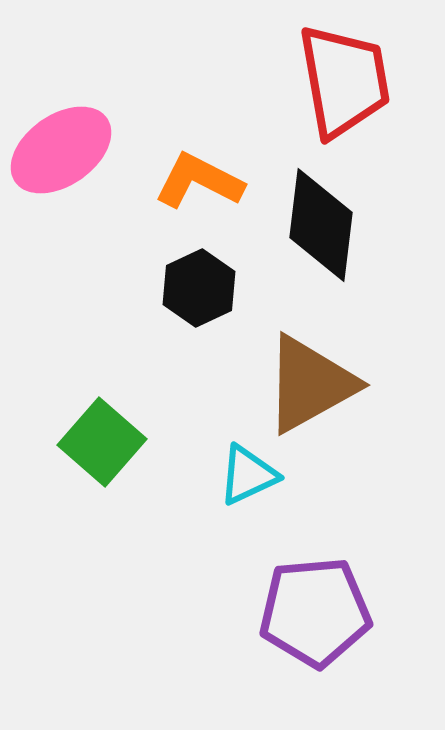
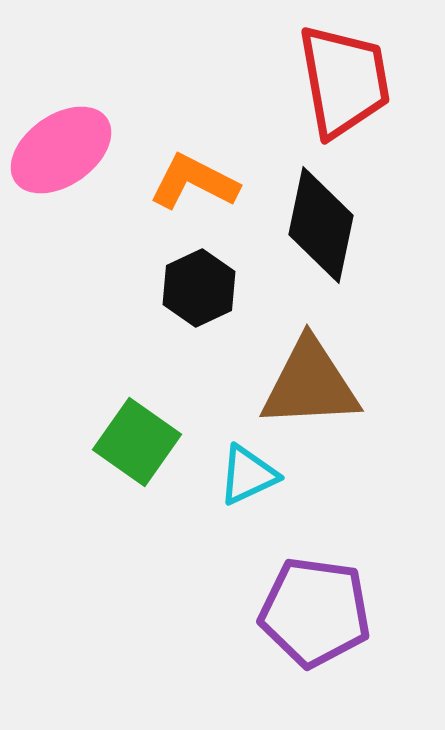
orange L-shape: moved 5 px left, 1 px down
black diamond: rotated 5 degrees clockwise
brown triangle: rotated 26 degrees clockwise
green square: moved 35 px right; rotated 6 degrees counterclockwise
purple pentagon: rotated 13 degrees clockwise
